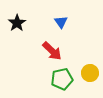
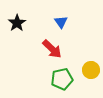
red arrow: moved 2 px up
yellow circle: moved 1 px right, 3 px up
